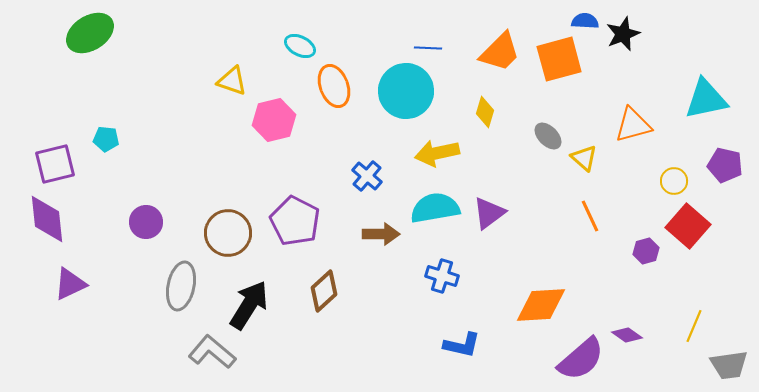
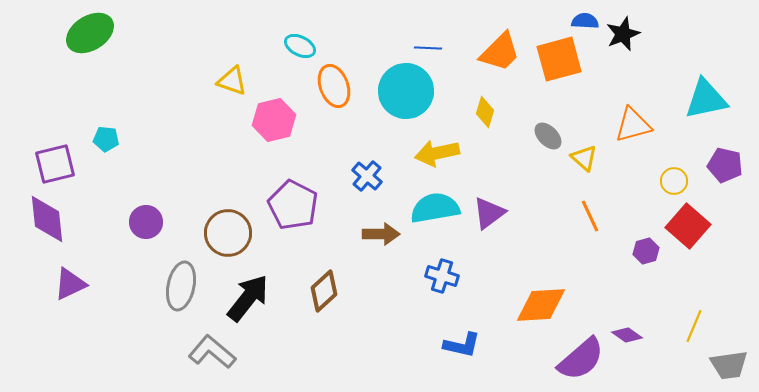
purple pentagon at (295, 221): moved 2 px left, 16 px up
black arrow at (249, 305): moved 1 px left, 7 px up; rotated 6 degrees clockwise
